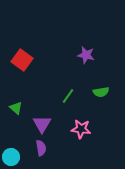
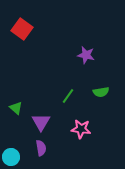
red square: moved 31 px up
purple triangle: moved 1 px left, 2 px up
